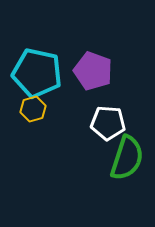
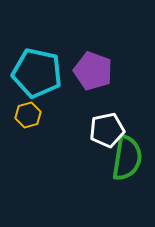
yellow hexagon: moved 5 px left, 6 px down
white pentagon: moved 1 px left, 7 px down; rotated 16 degrees counterclockwise
green semicircle: rotated 9 degrees counterclockwise
